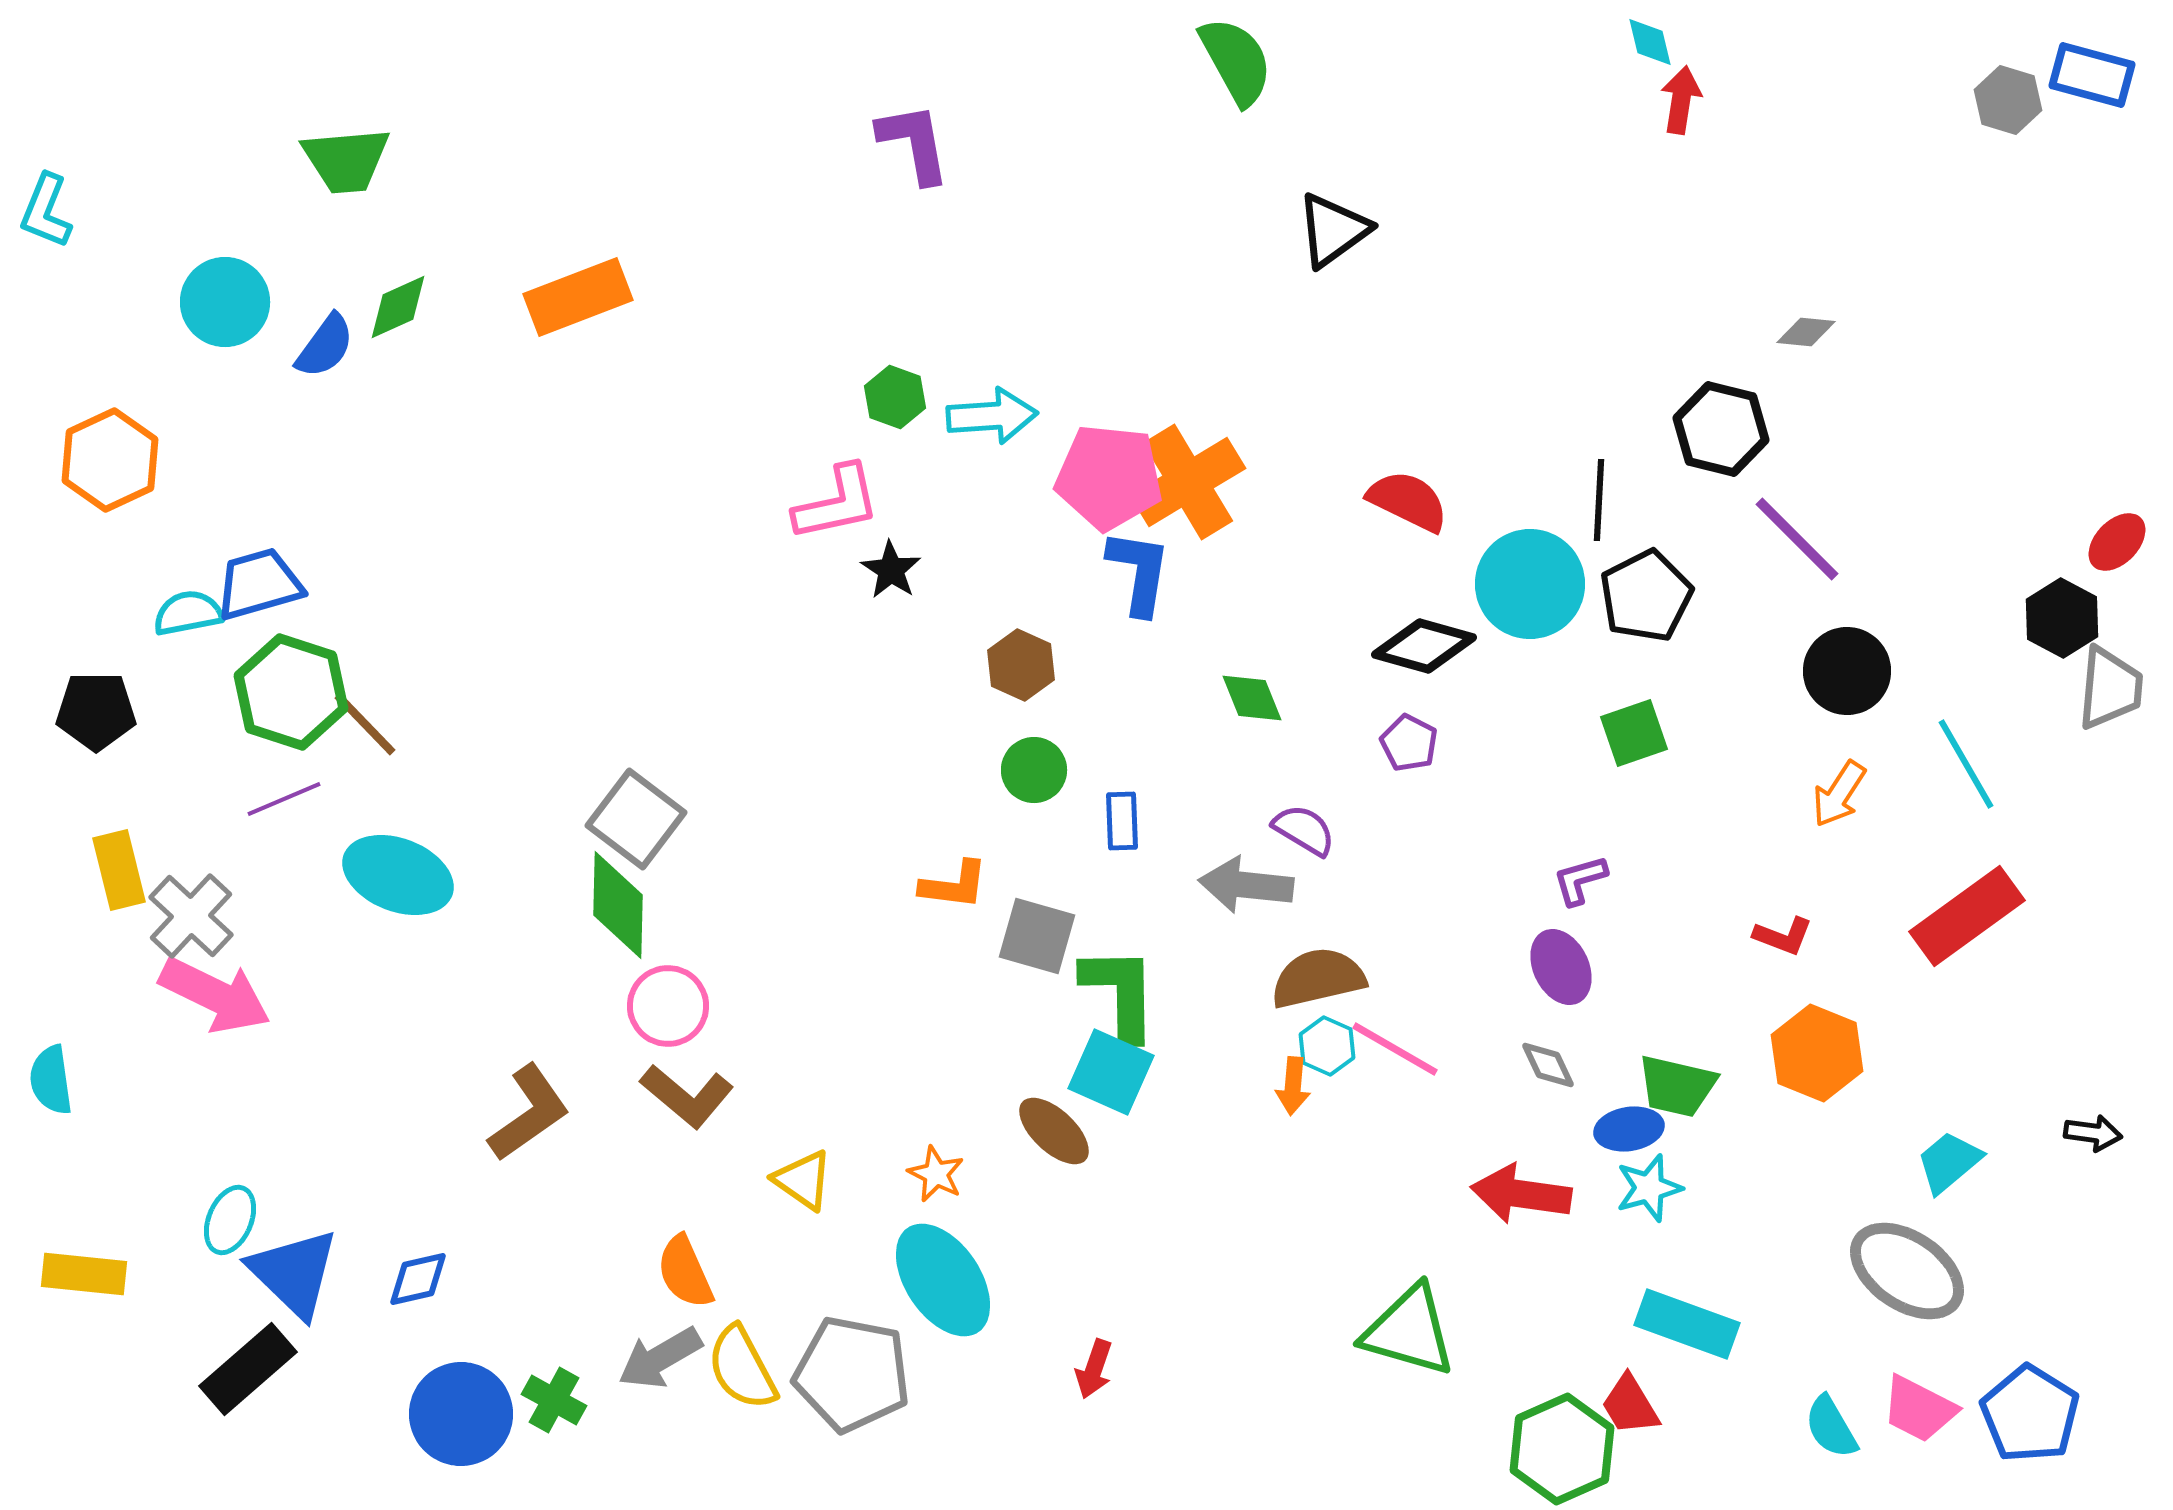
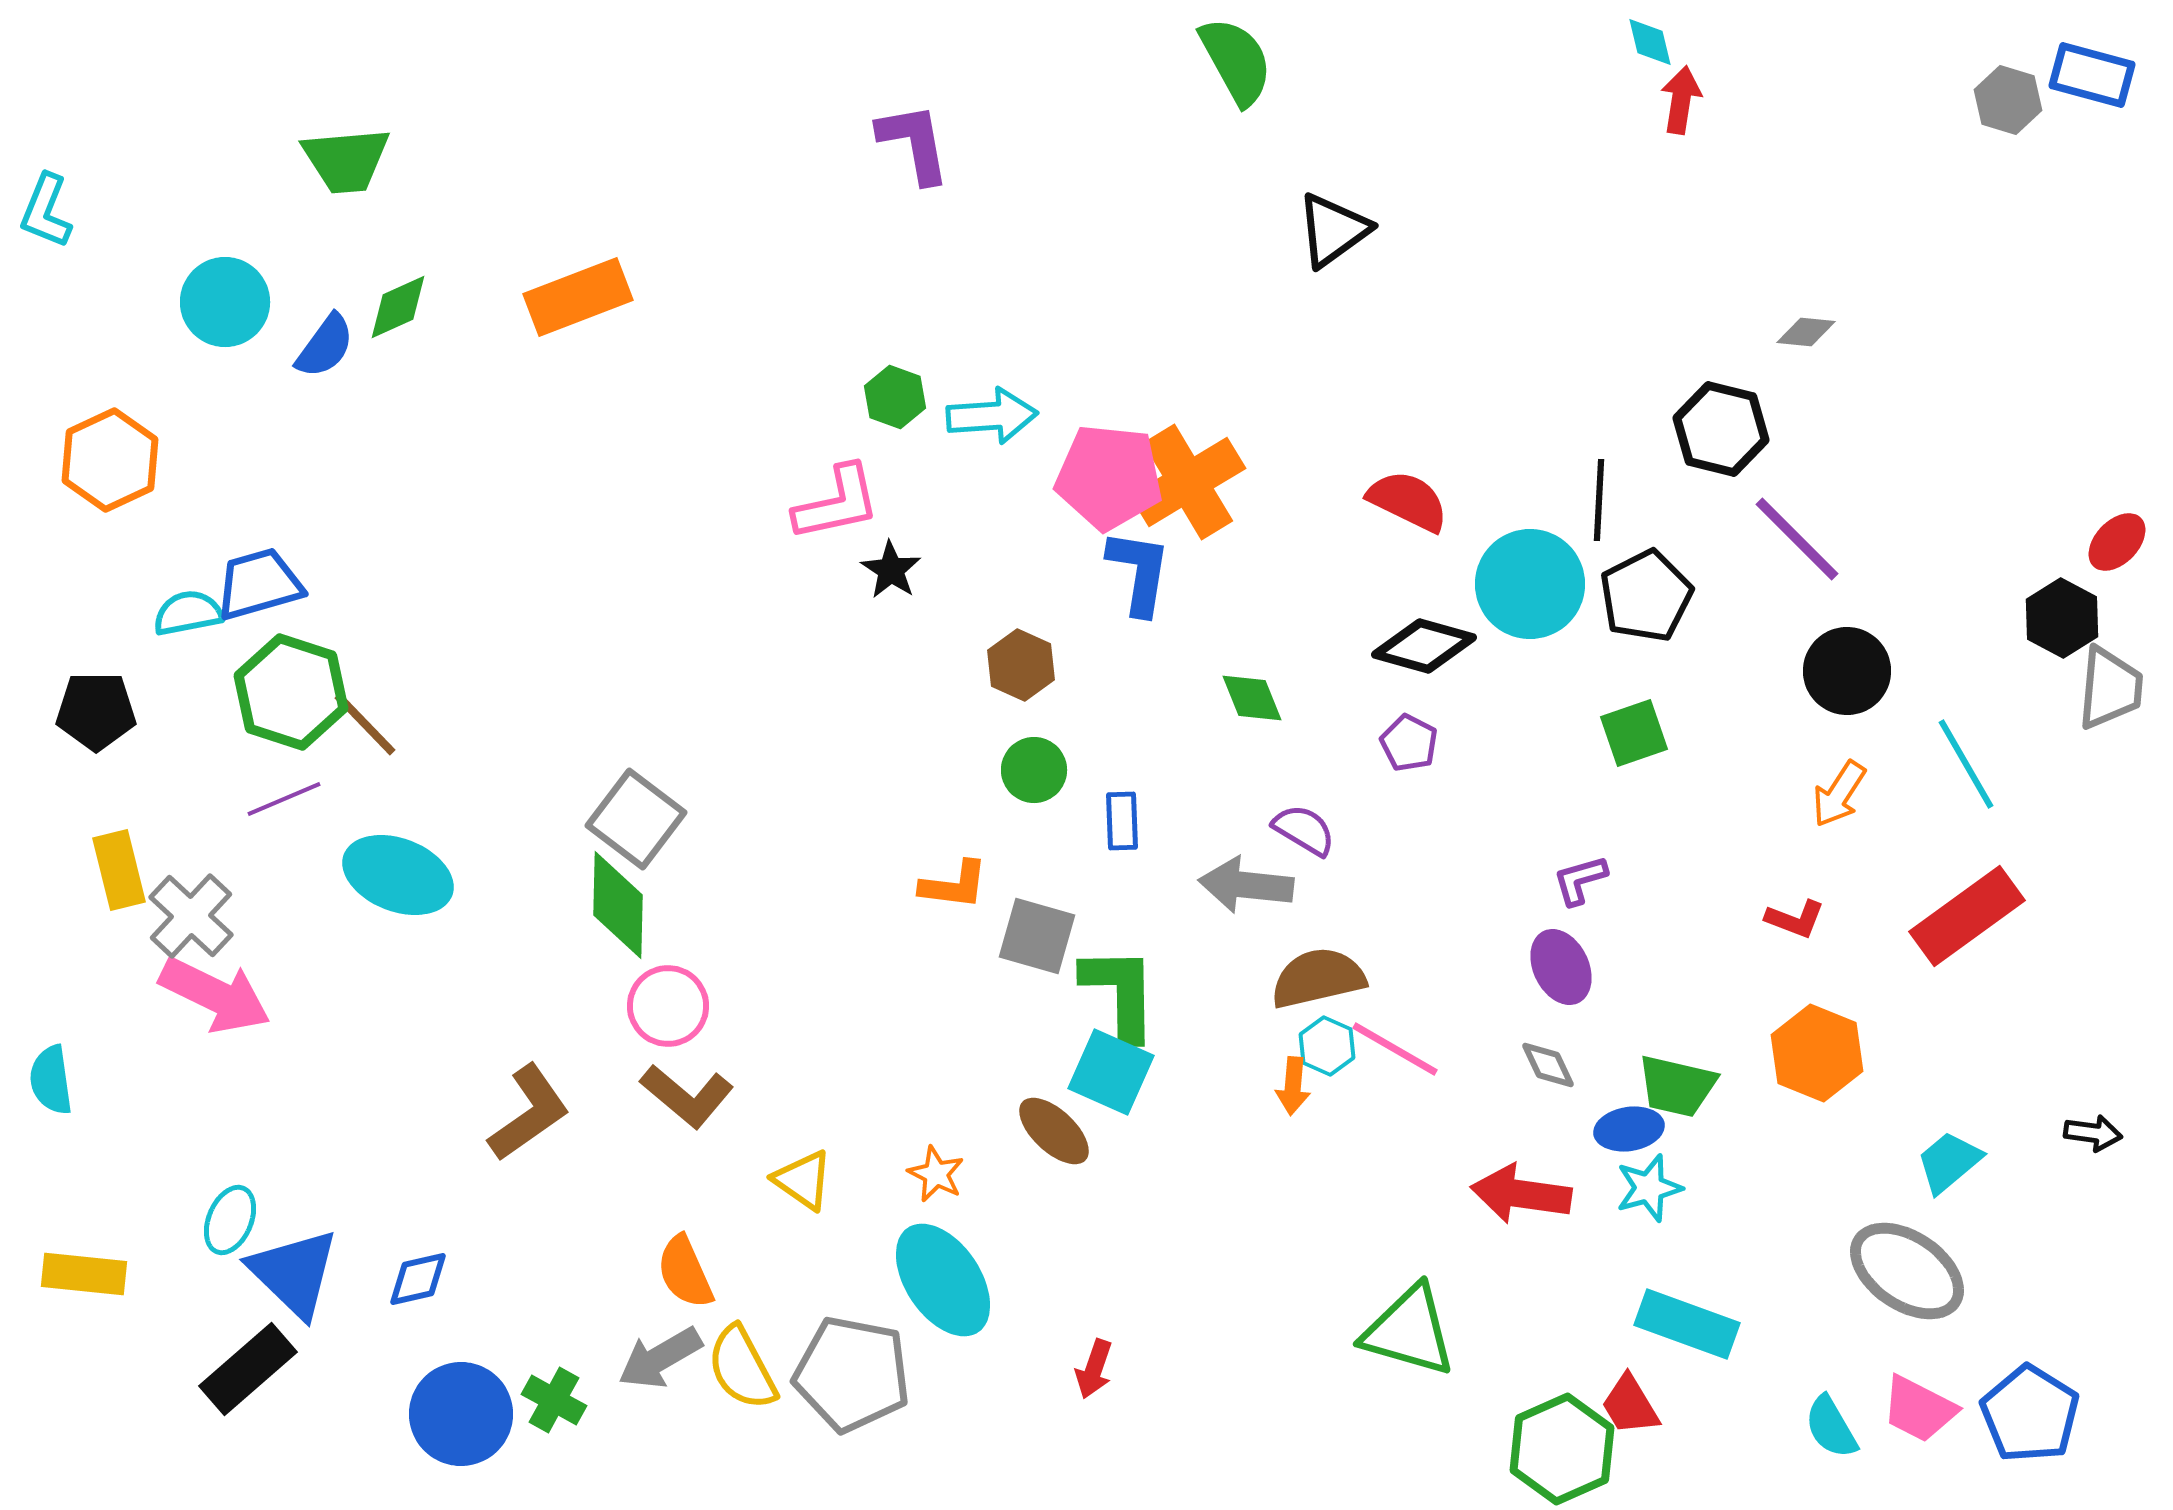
red L-shape at (1783, 936): moved 12 px right, 17 px up
